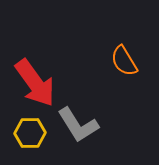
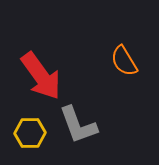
red arrow: moved 6 px right, 7 px up
gray L-shape: rotated 12 degrees clockwise
